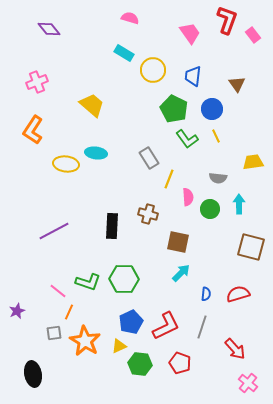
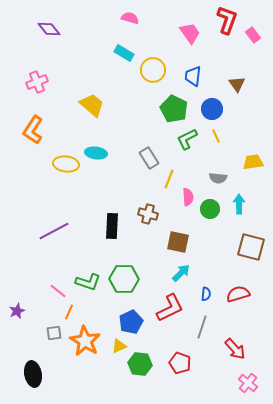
green L-shape at (187, 139): rotated 100 degrees clockwise
red L-shape at (166, 326): moved 4 px right, 18 px up
